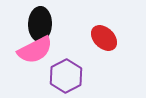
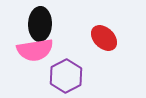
pink semicircle: rotated 18 degrees clockwise
